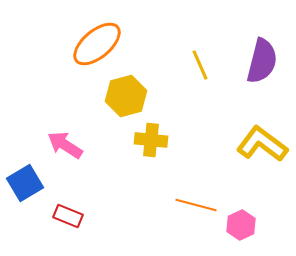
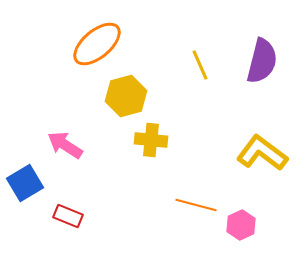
yellow L-shape: moved 9 px down
